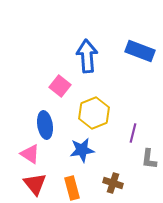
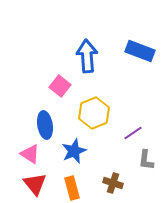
purple line: rotated 42 degrees clockwise
blue star: moved 8 px left, 1 px down; rotated 15 degrees counterclockwise
gray L-shape: moved 3 px left, 1 px down
